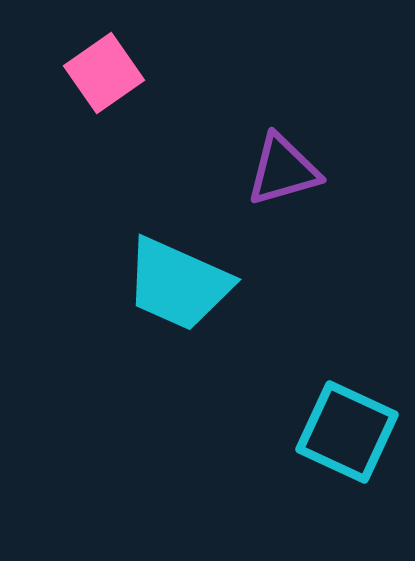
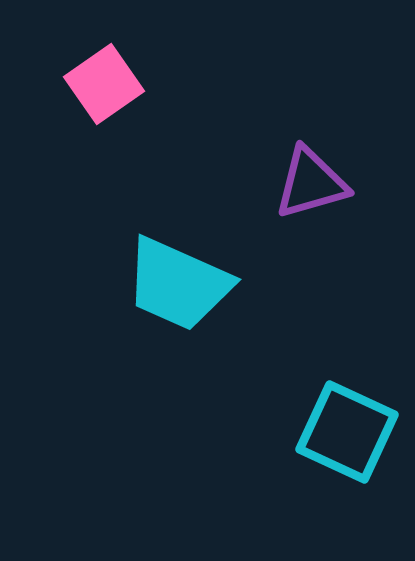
pink square: moved 11 px down
purple triangle: moved 28 px right, 13 px down
